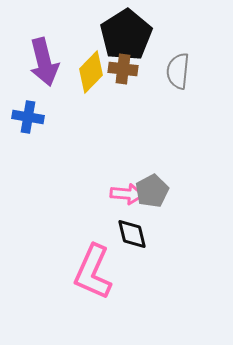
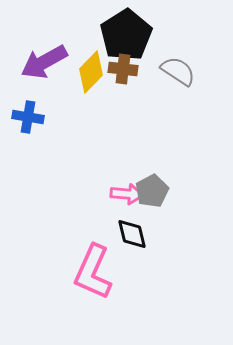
purple arrow: rotated 75 degrees clockwise
gray semicircle: rotated 117 degrees clockwise
